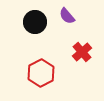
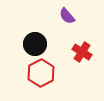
black circle: moved 22 px down
red cross: rotated 18 degrees counterclockwise
